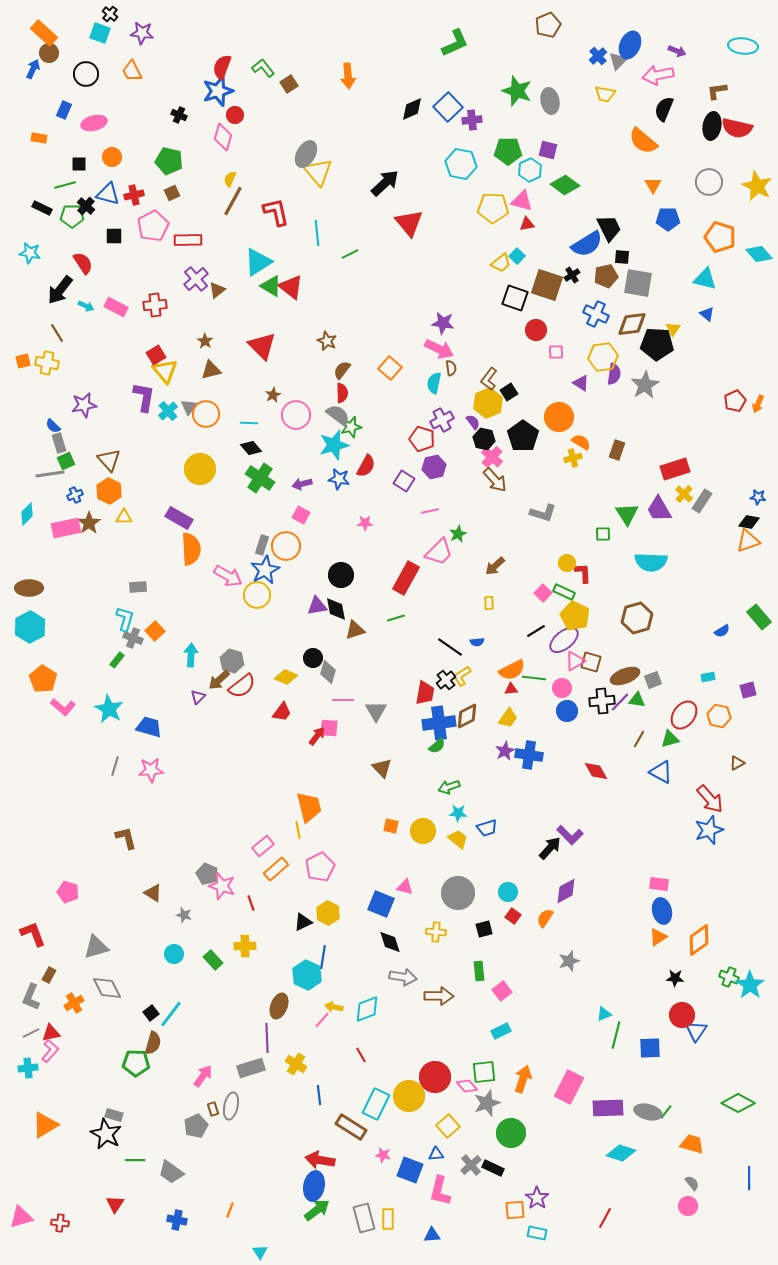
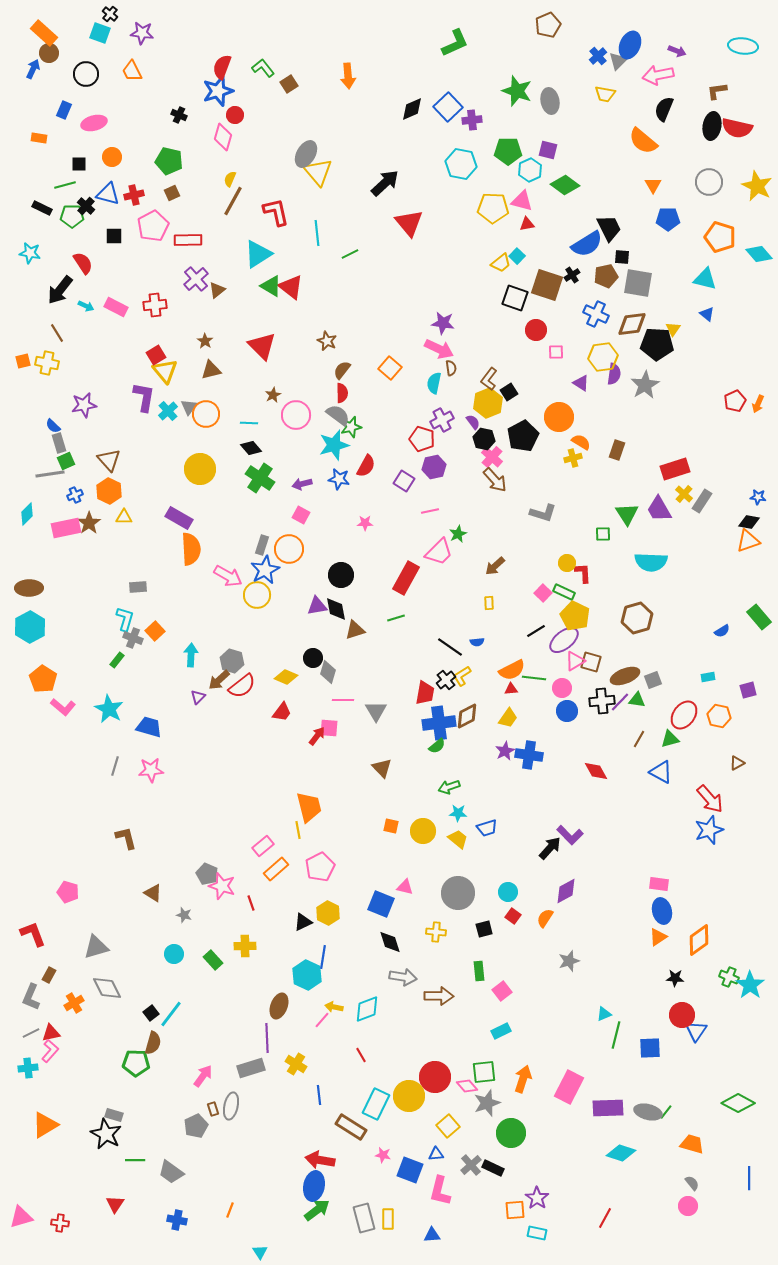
cyan triangle at (258, 262): moved 8 px up
black pentagon at (523, 436): rotated 8 degrees clockwise
orange circle at (286, 546): moved 3 px right, 3 px down
